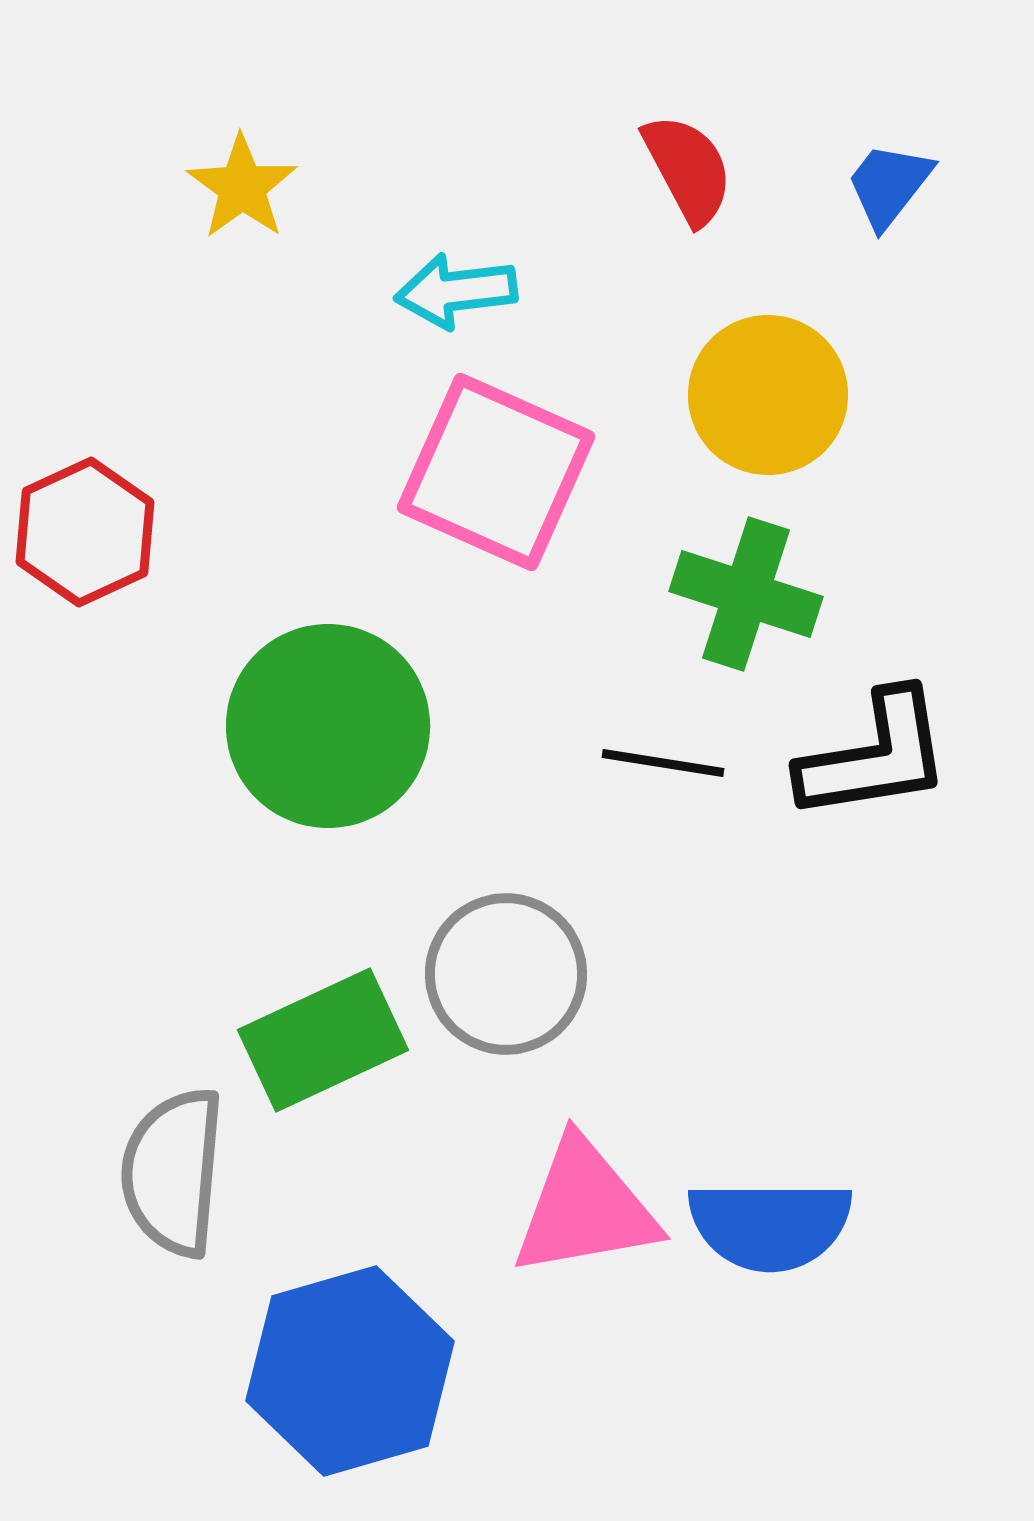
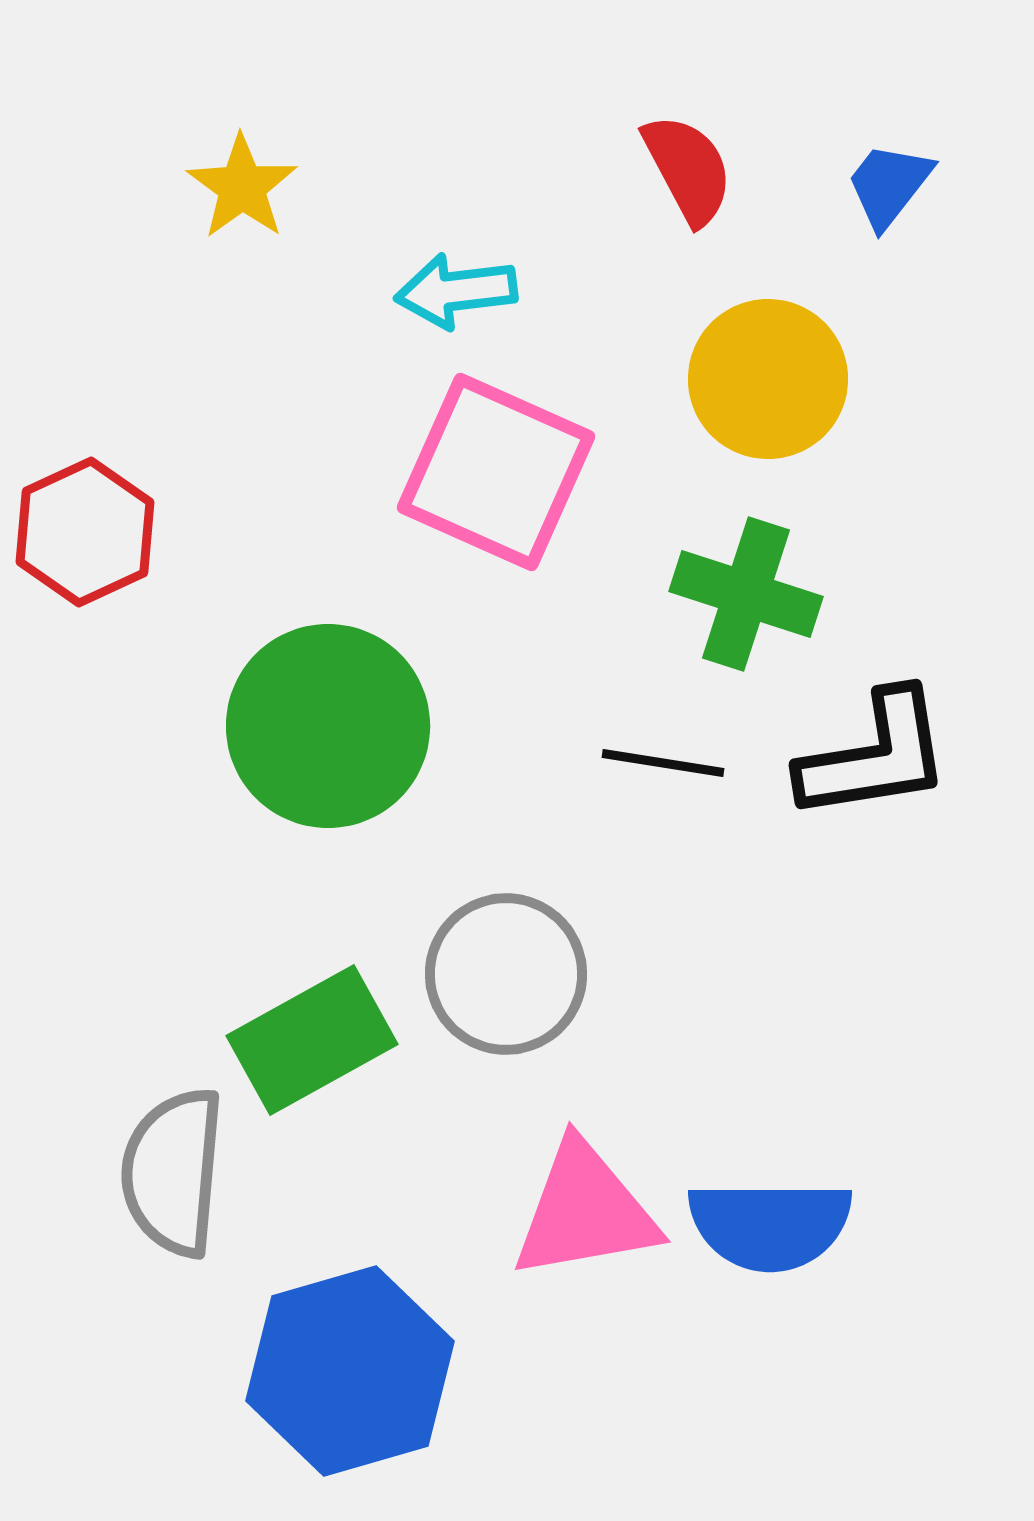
yellow circle: moved 16 px up
green rectangle: moved 11 px left; rotated 4 degrees counterclockwise
pink triangle: moved 3 px down
